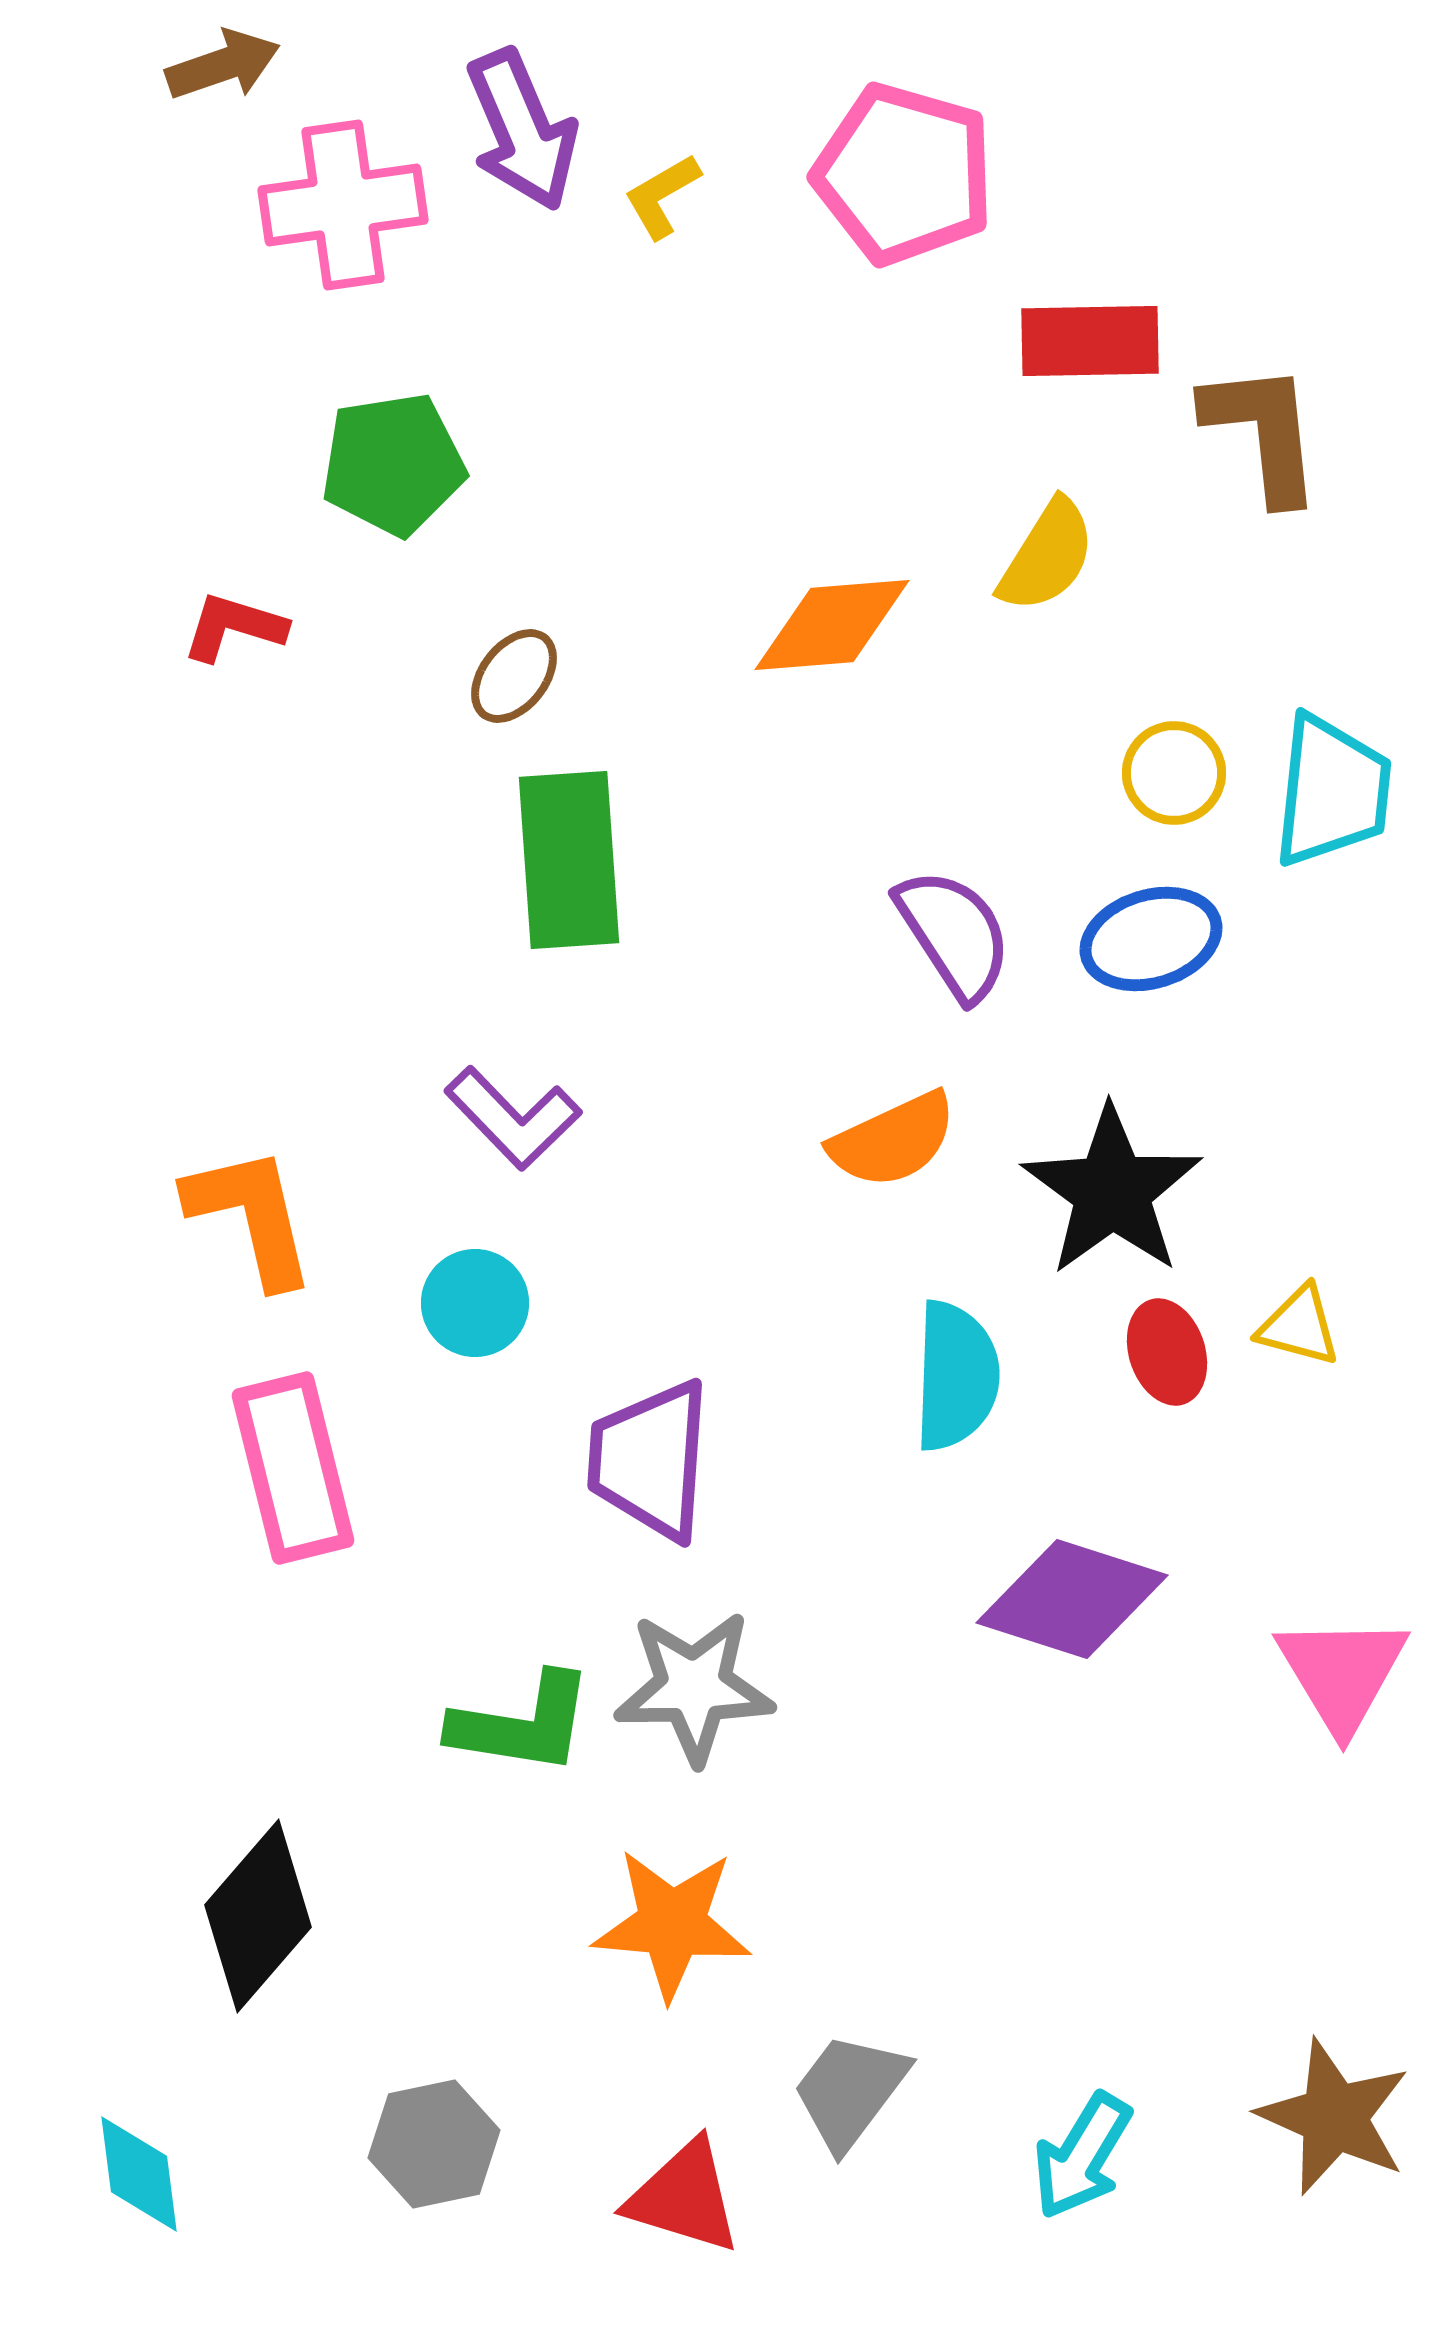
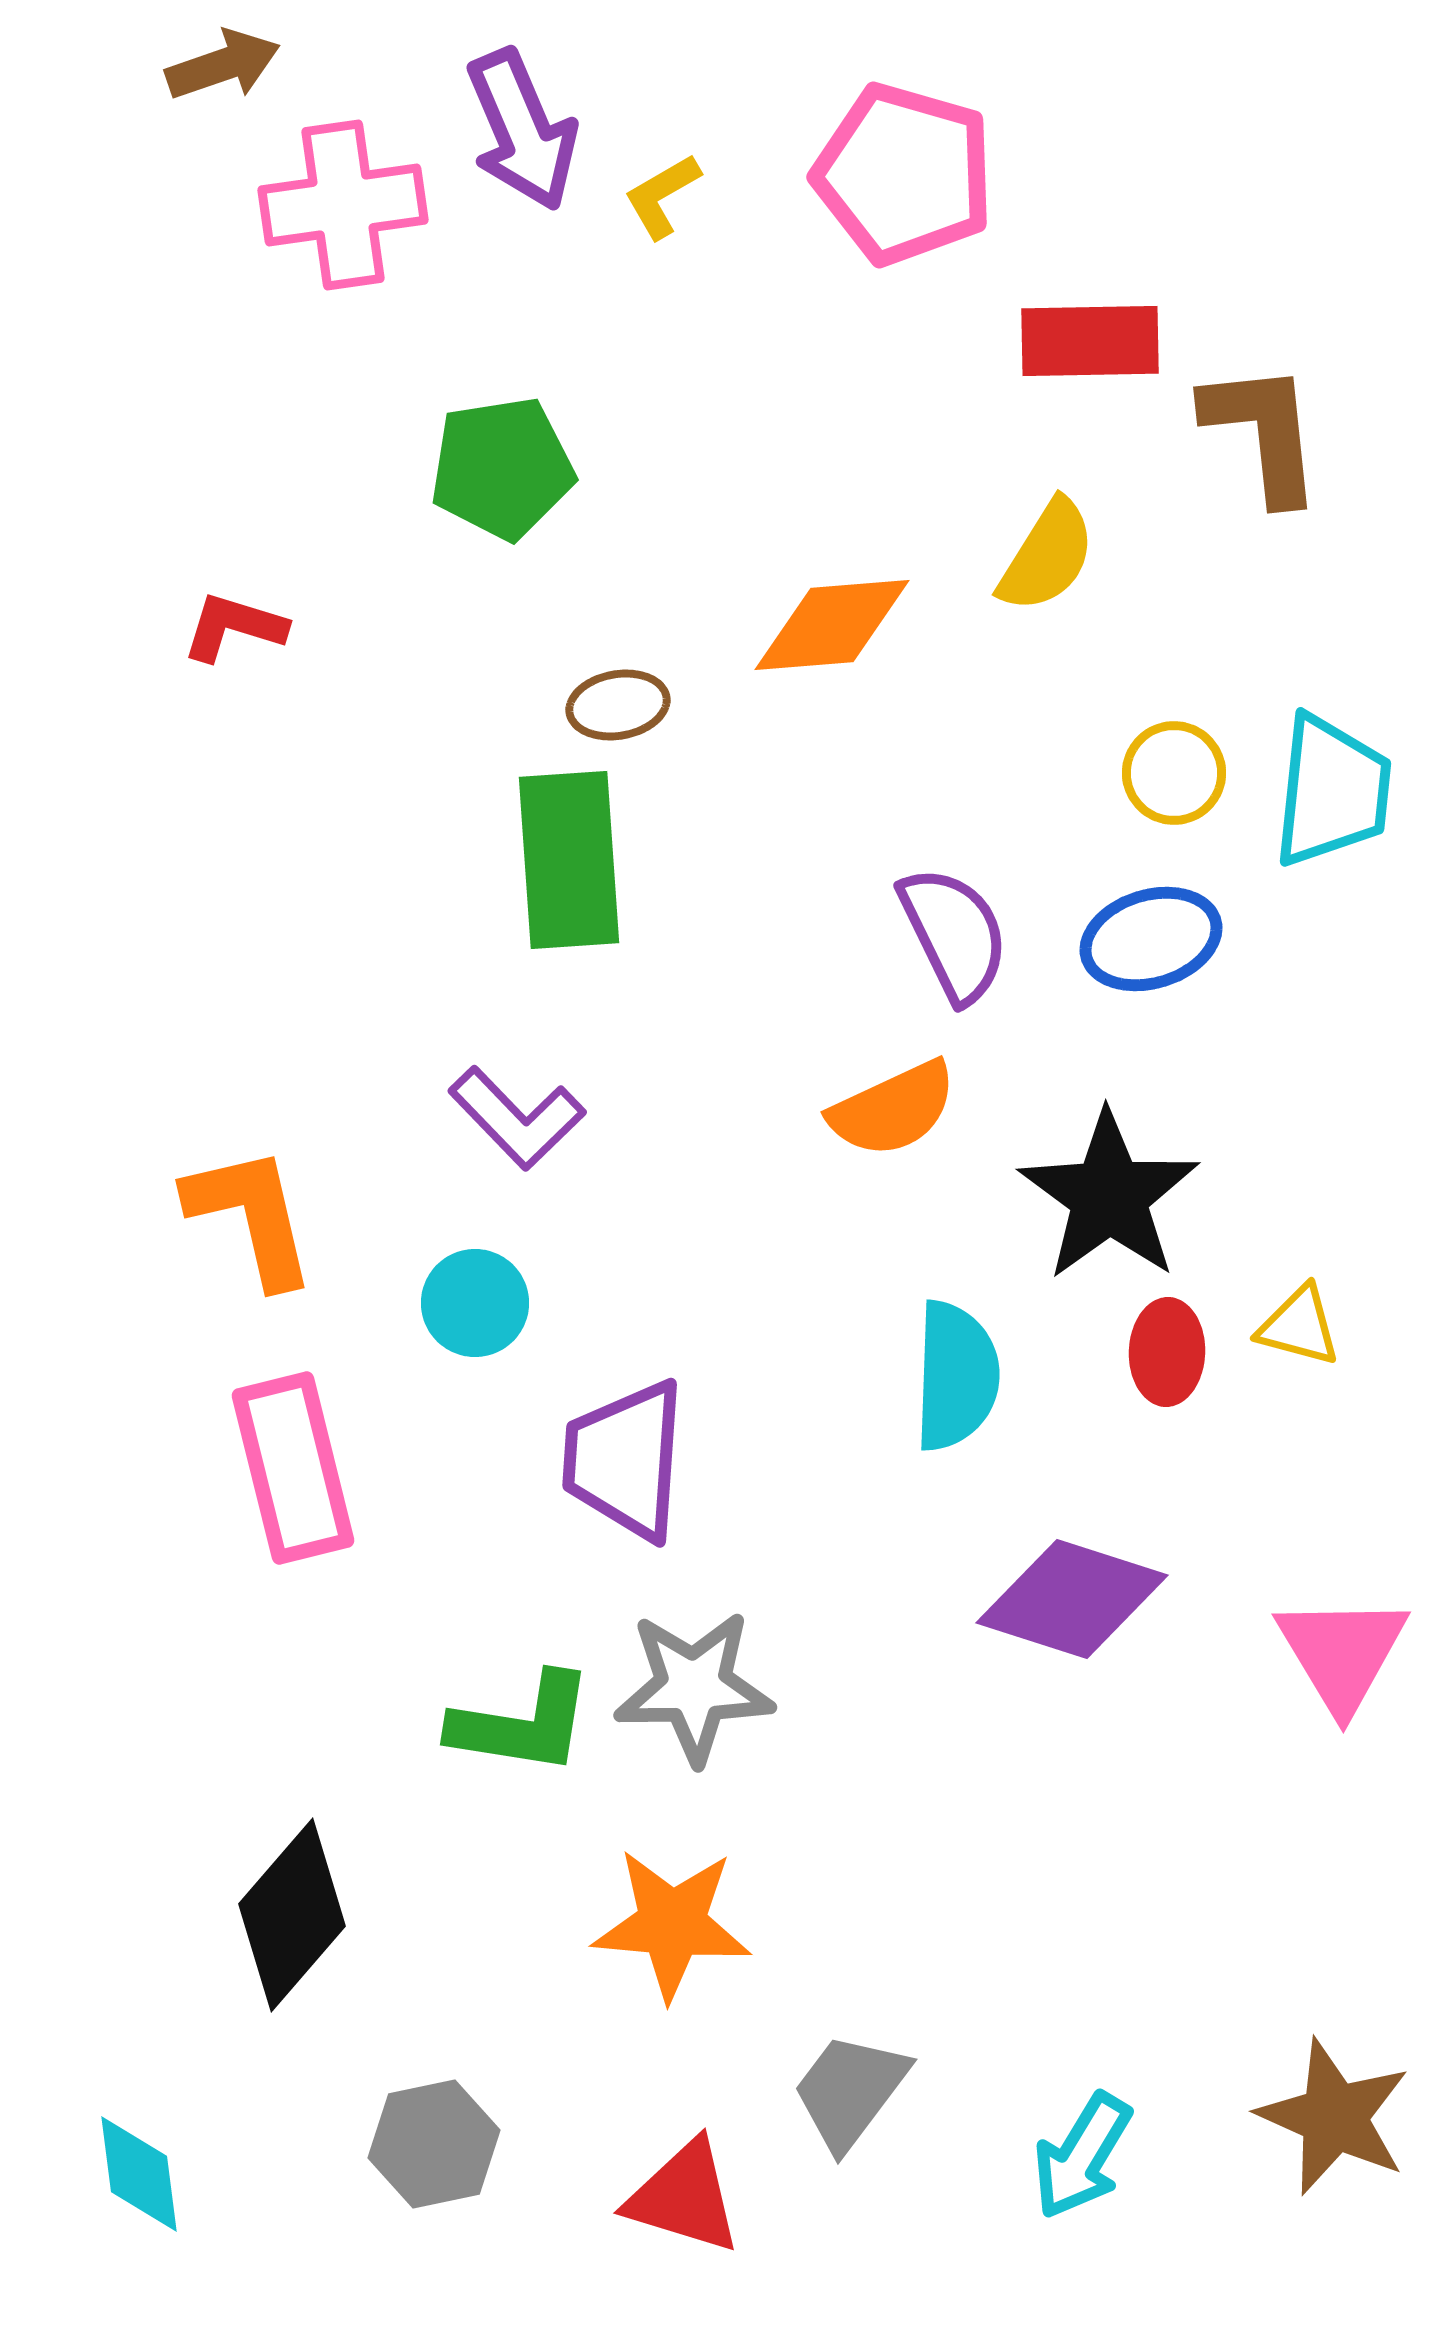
green pentagon: moved 109 px right, 4 px down
brown ellipse: moved 104 px right, 29 px down; rotated 42 degrees clockwise
purple semicircle: rotated 7 degrees clockwise
purple L-shape: moved 4 px right
orange semicircle: moved 31 px up
black star: moved 3 px left, 5 px down
red ellipse: rotated 20 degrees clockwise
purple trapezoid: moved 25 px left
pink triangle: moved 20 px up
black diamond: moved 34 px right, 1 px up
